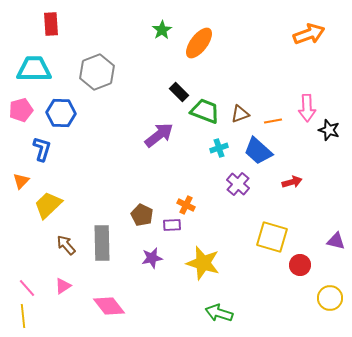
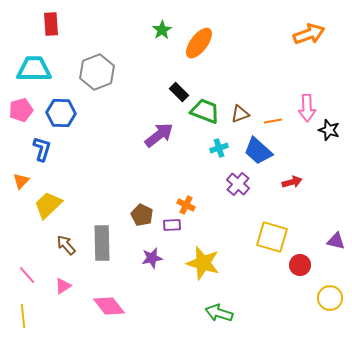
pink line: moved 13 px up
